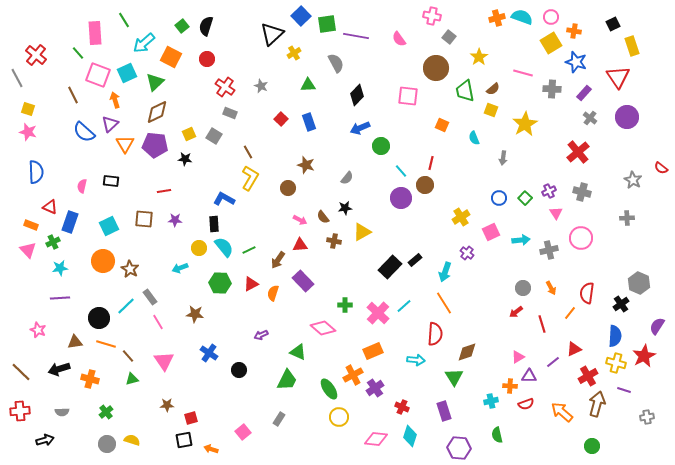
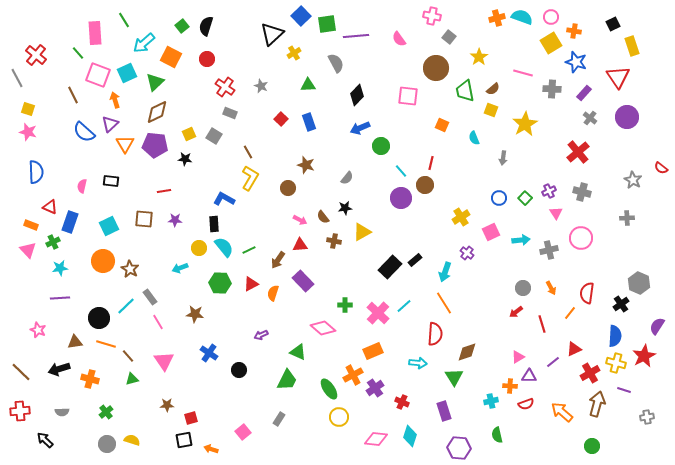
purple line at (356, 36): rotated 15 degrees counterclockwise
cyan arrow at (416, 360): moved 2 px right, 3 px down
red cross at (588, 376): moved 2 px right, 3 px up
red cross at (402, 407): moved 5 px up
black arrow at (45, 440): rotated 120 degrees counterclockwise
